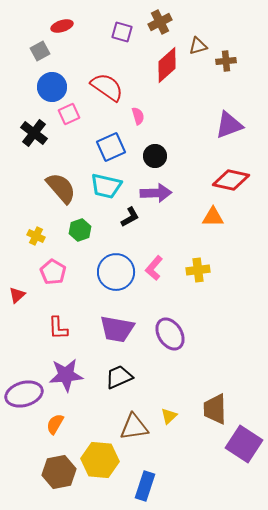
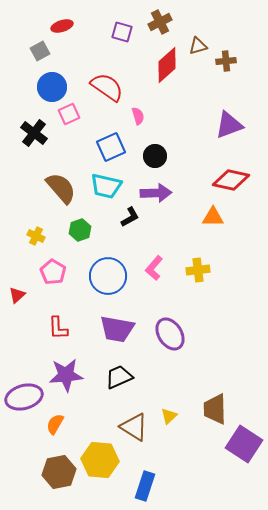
blue circle at (116, 272): moved 8 px left, 4 px down
purple ellipse at (24, 394): moved 3 px down
brown triangle at (134, 427): rotated 40 degrees clockwise
